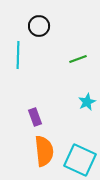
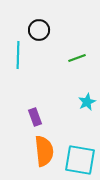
black circle: moved 4 px down
green line: moved 1 px left, 1 px up
cyan square: rotated 16 degrees counterclockwise
